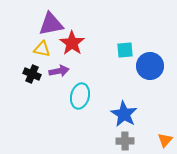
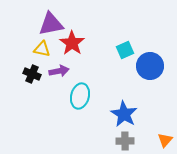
cyan square: rotated 18 degrees counterclockwise
